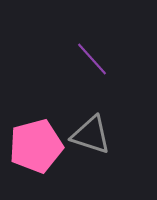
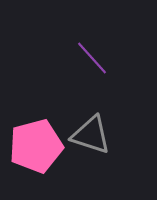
purple line: moved 1 px up
